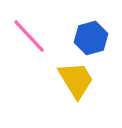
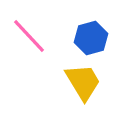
yellow trapezoid: moved 7 px right, 2 px down
